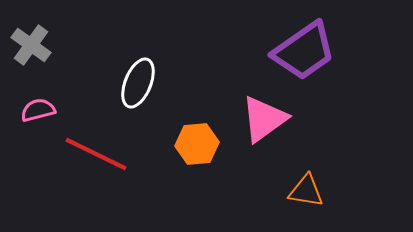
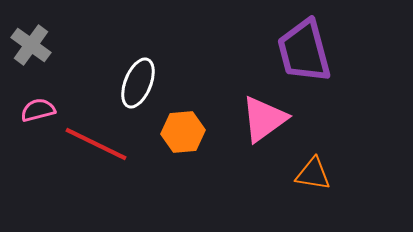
purple trapezoid: rotated 110 degrees clockwise
orange hexagon: moved 14 px left, 12 px up
red line: moved 10 px up
orange triangle: moved 7 px right, 17 px up
